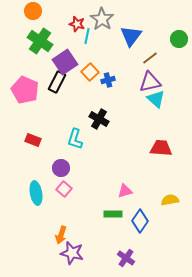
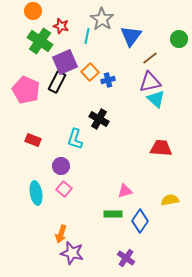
red star: moved 16 px left, 2 px down
purple square: rotated 10 degrees clockwise
pink pentagon: moved 1 px right
purple circle: moved 2 px up
orange arrow: moved 1 px up
